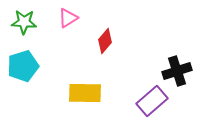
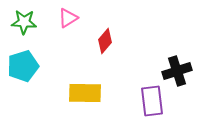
purple rectangle: rotated 56 degrees counterclockwise
